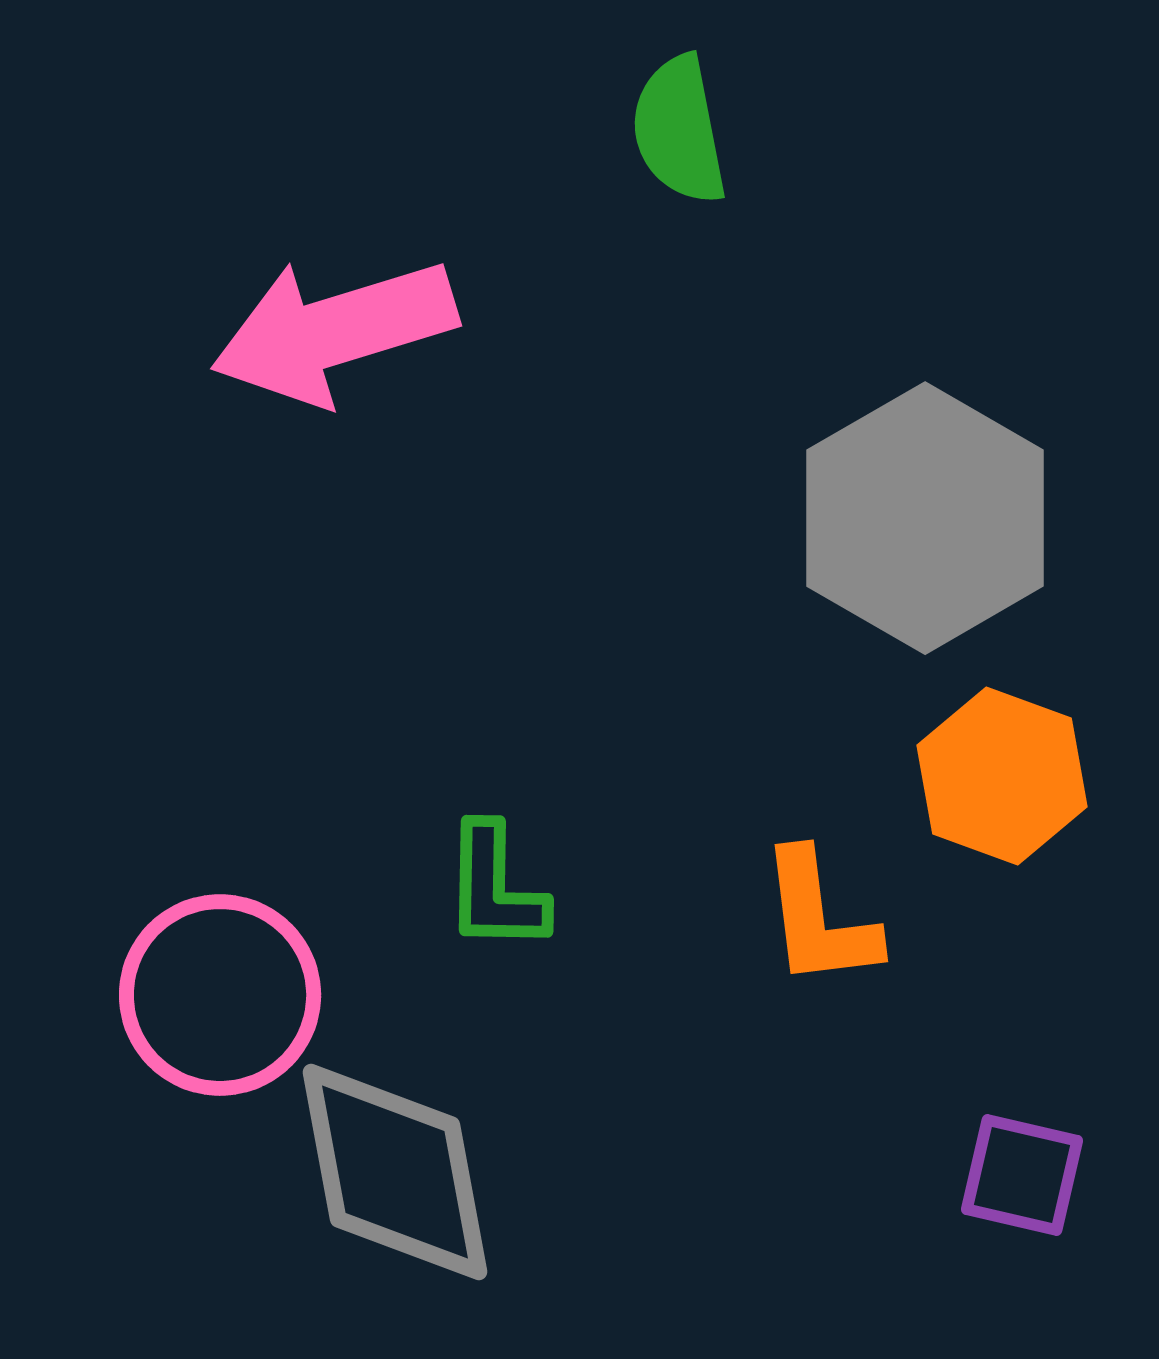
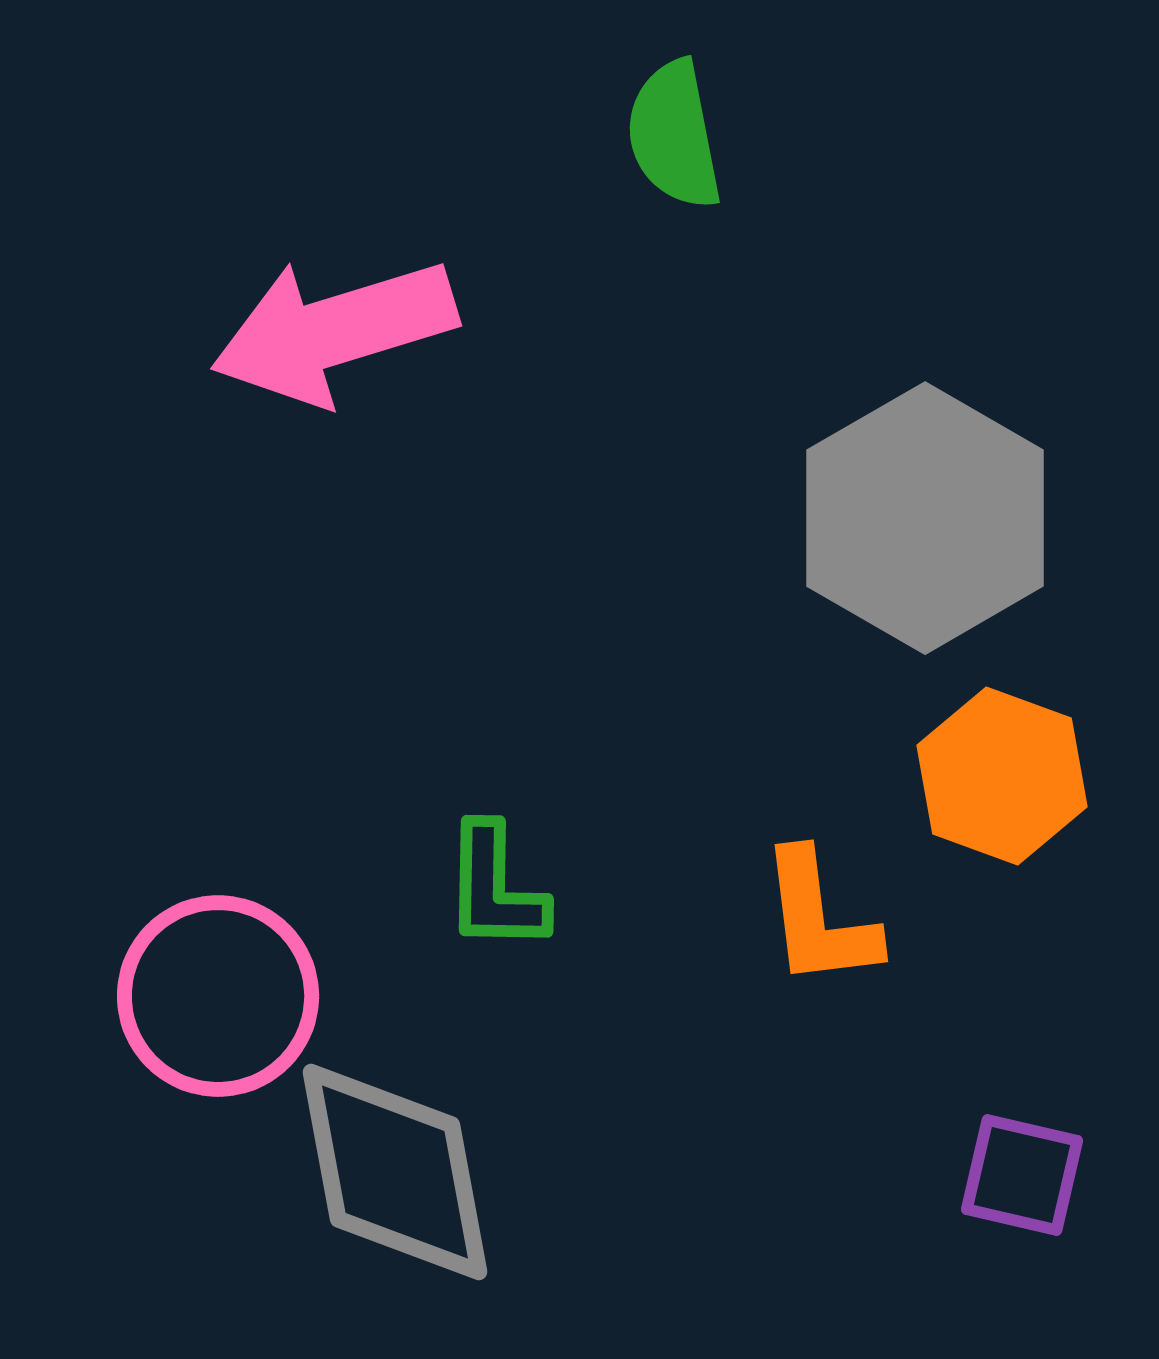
green semicircle: moved 5 px left, 5 px down
pink circle: moved 2 px left, 1 px down
